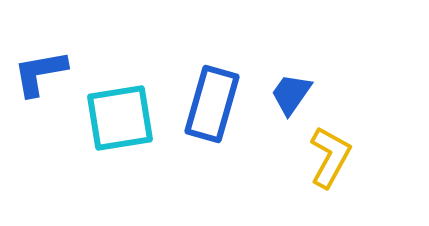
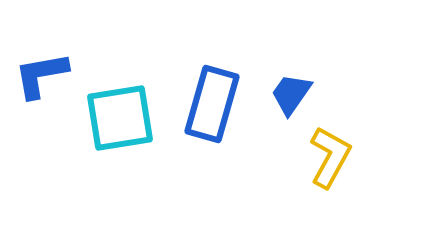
blue L-shape: moved 1 px right, 2 px down
